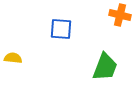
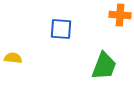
orange cross: rotated 10 degrees counterclockwise
green trapezoid: moved 1 px left, 1 px up
